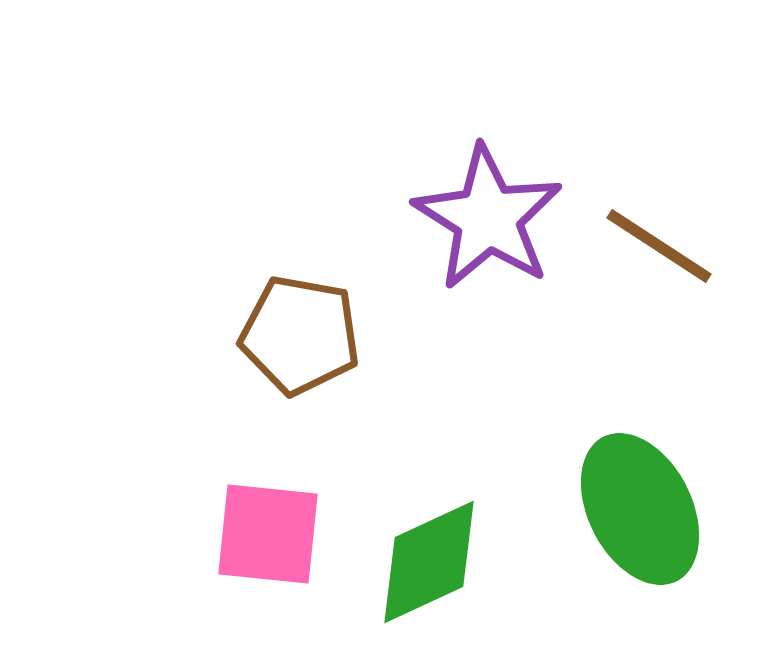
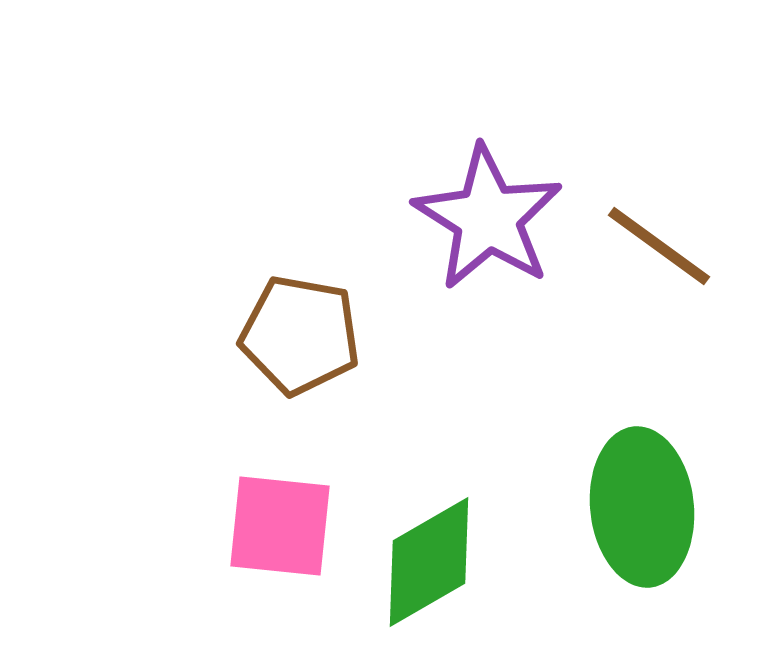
brown line: rotated 3 degrees clockwise
green ellipse: moved 2 px right, 2 px up; rotated 21 degrees clockwise
pink square: moved 12 px right, 8 px up
green diamond: rotated 5 degrees counterclockwise
